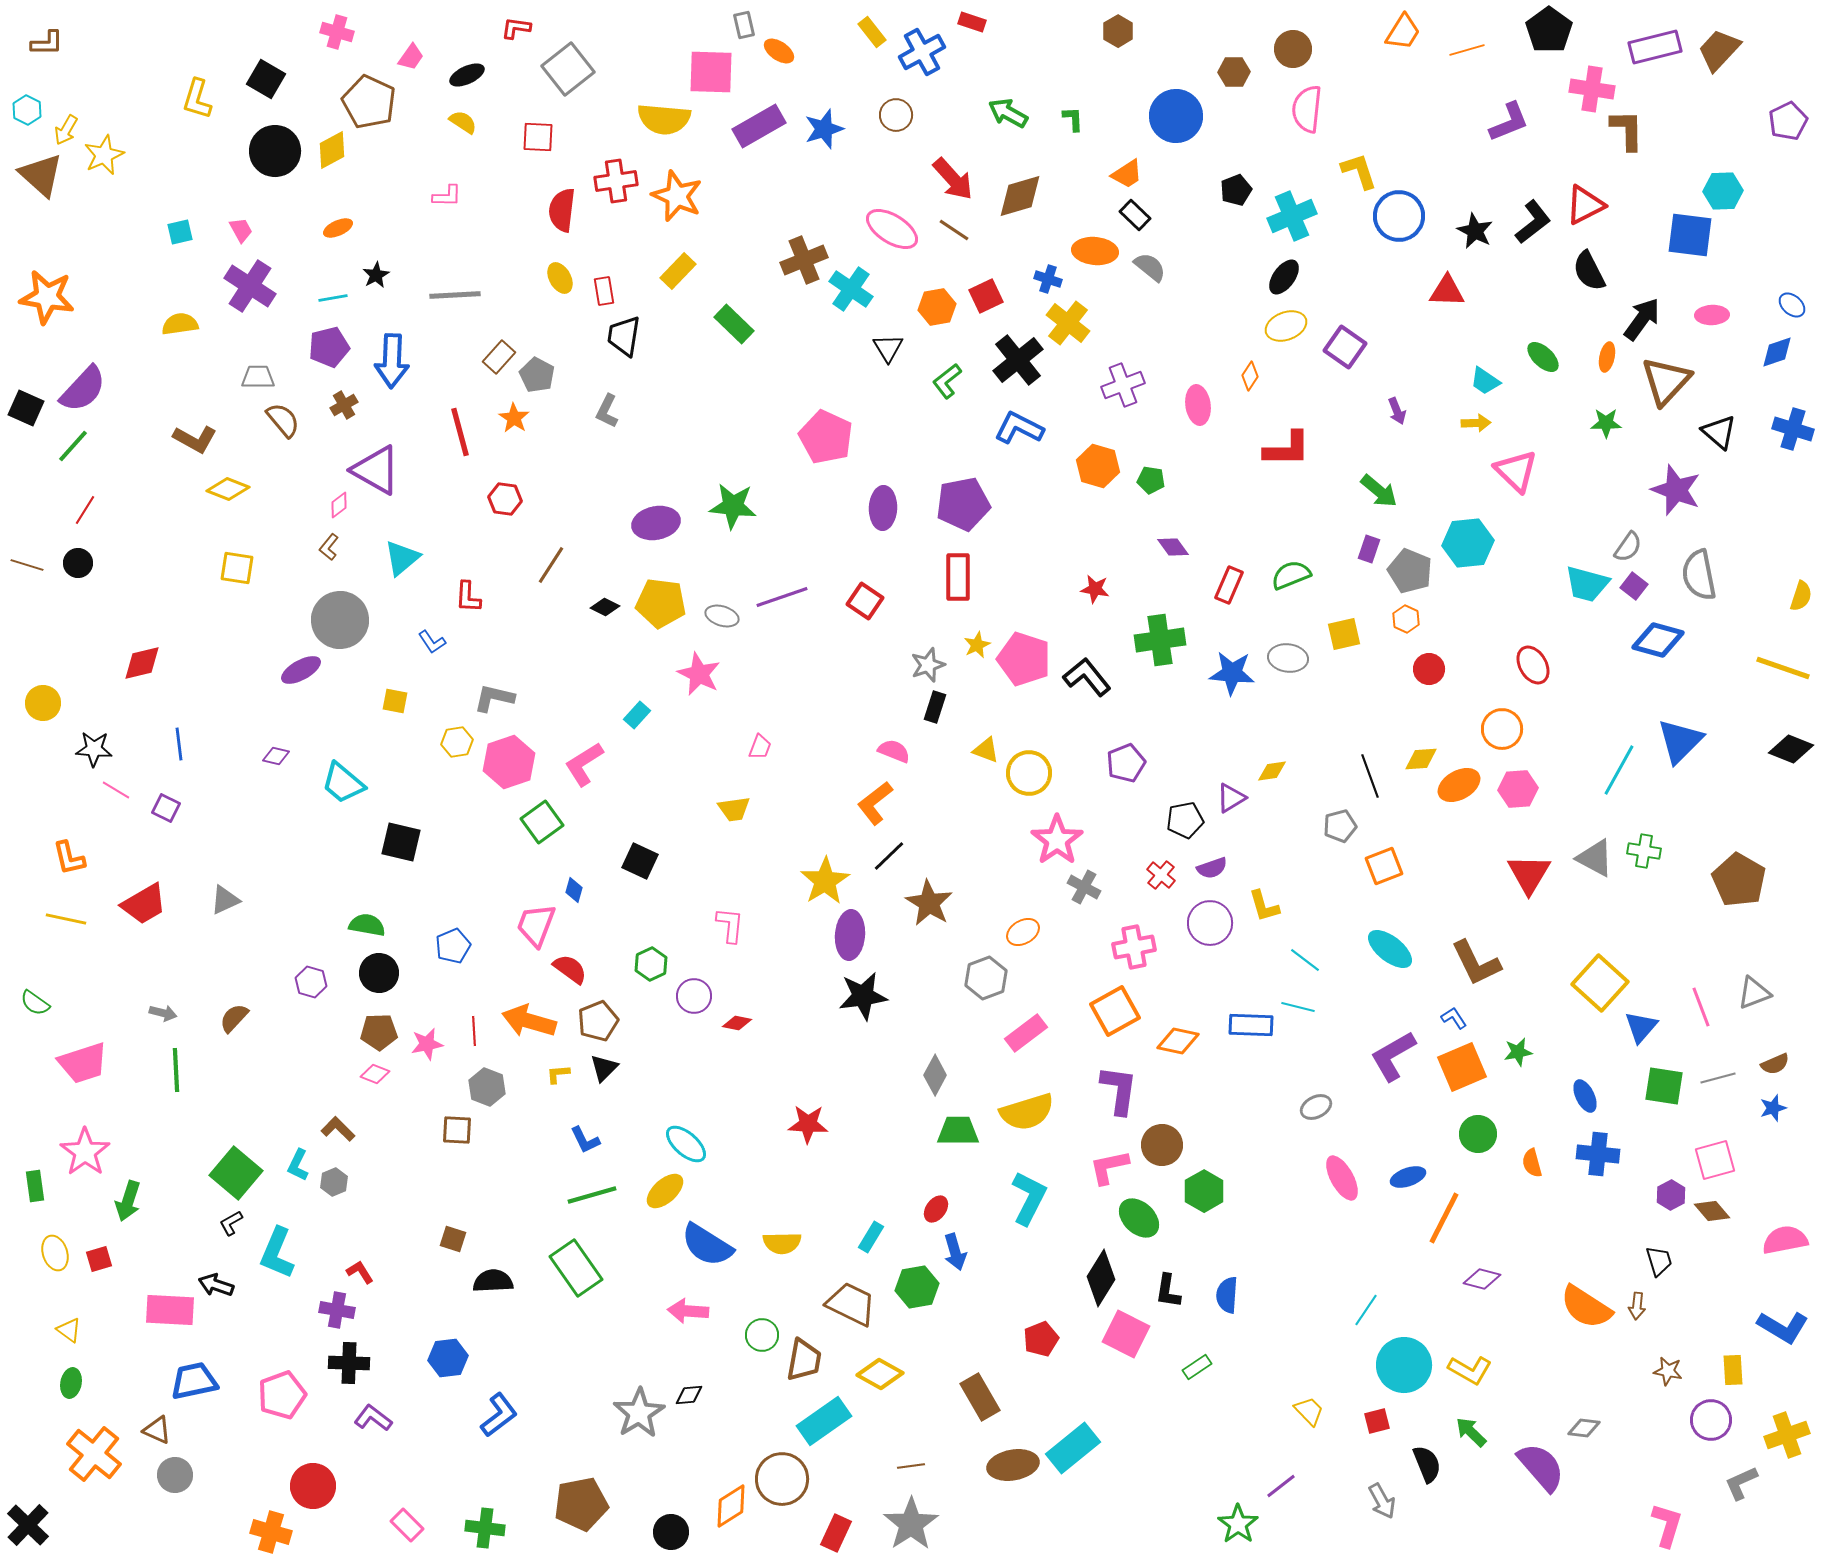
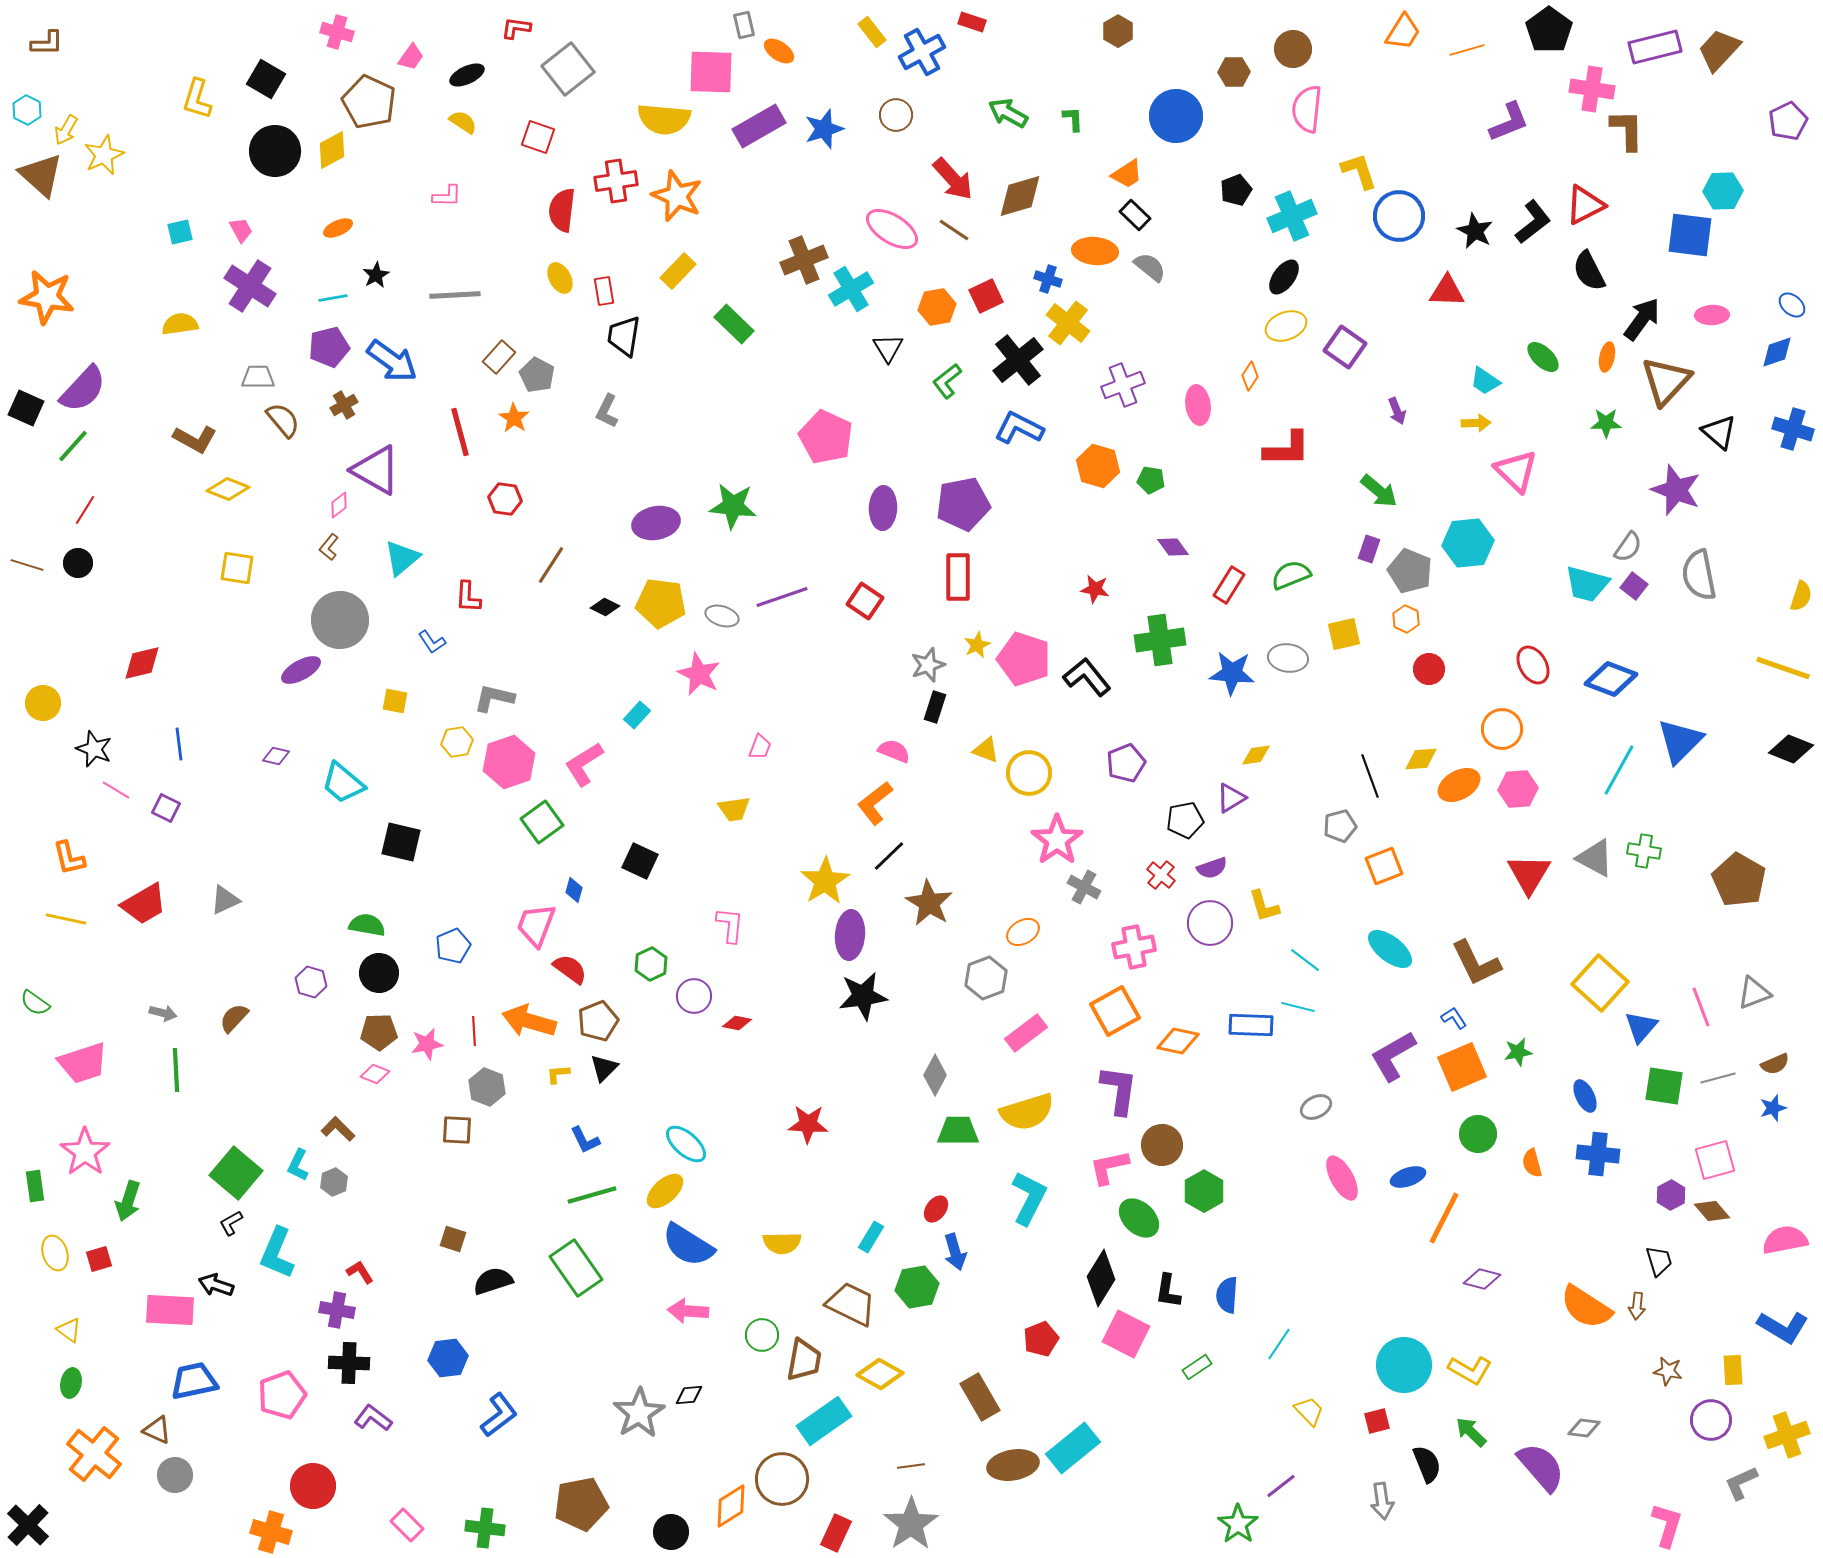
red square at (538, 137): rotated 16 degrees clockwise
cyan cross at (851, 289): rotated 24 degrees clockwise
blue arrow at (392, 361): rotated 56 degrees counterclockwise
red rectangle at (1229, 585): rotated 9 degrees clockwise
blue diamond at (1658, 640): moved 47 px left, 39 px down; rotated 6 degrees clockwise
black star at (94, 749): rotated 18 degrees clockwise
yellow diamond at (1272, 771): moved 16 px left, 16 px up
blue semicircle at (707, 1245): moved 19 px left
black semicircle at (493, 1281): rotated 15 degrees counterclockwise
cyan line at (1366, 1310): moved 87 px left, 34 px down
gray arrow at (1382, 1501): rotated 21 degrees clockwise
